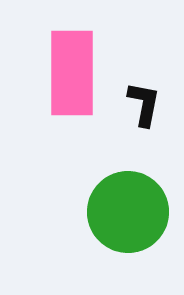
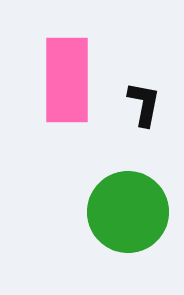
pink rectangle: moved 5 px left, 7 px down
